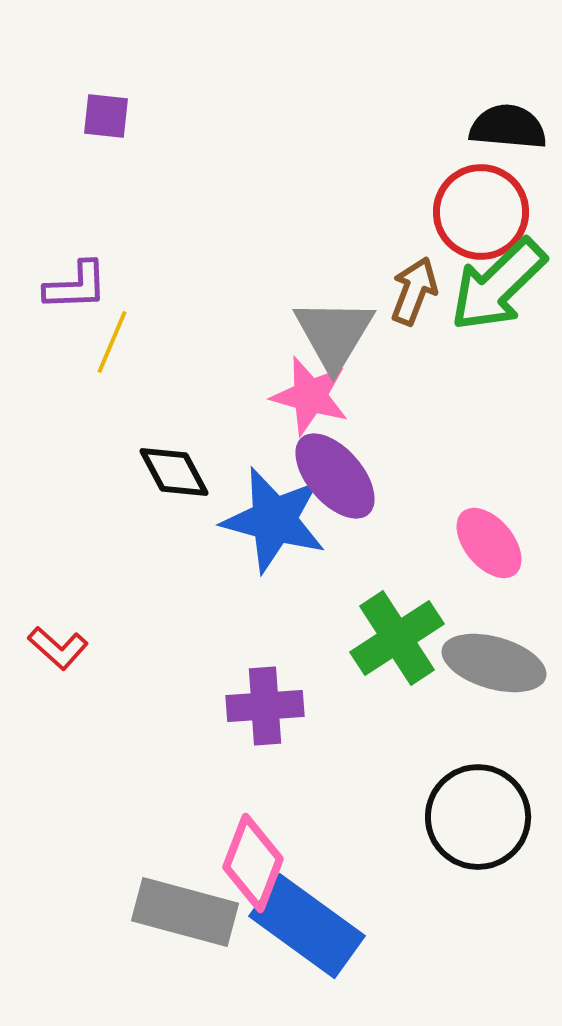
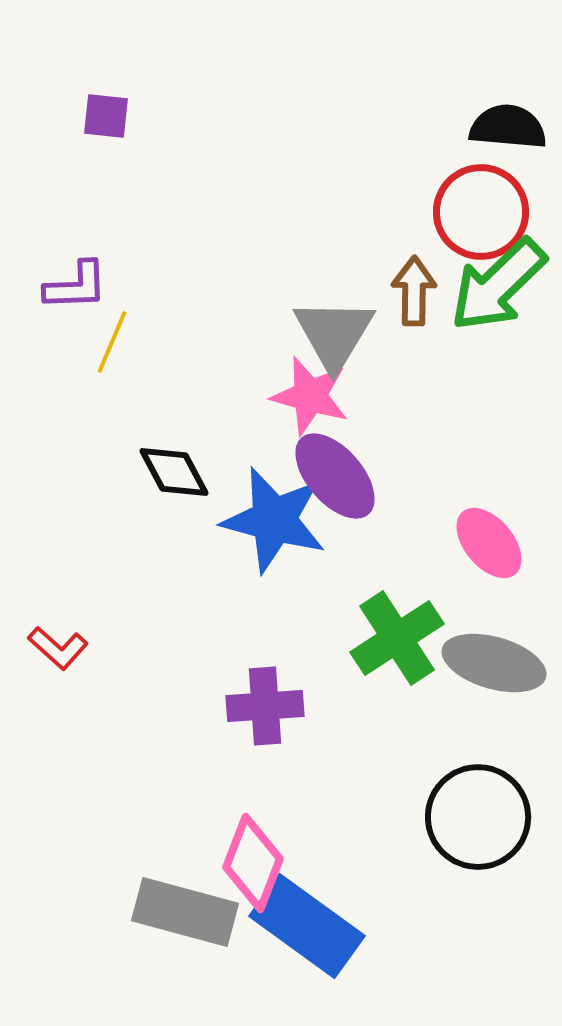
brown arrow: rotated 20 degrees counterclockwise
